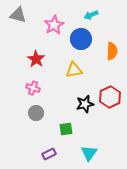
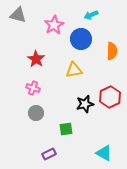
cyan triangle: moved 15 px right; rotated 36 degrees counterclockwise
